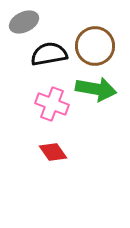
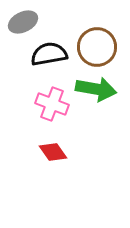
gray ellipse: moved 1 px left
brown circle: moved 2 px right, 1 px down
